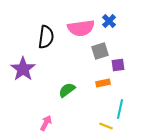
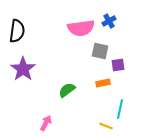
blue cross: rotated 16 degrees clockwise
black semicircle: moved 29 px left, 6 px up
gray square: rotated 30 degrees clockwise
